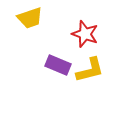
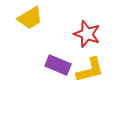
yellow trapezoid: rotated 12 degrees counterclockwise
red star: moved 2 px right
